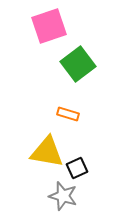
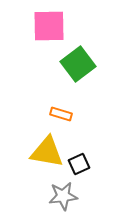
pink square: rotated 18 degrees clockwise
orange rectangle: moved 7 px left
black square: moved 2 px right, 4 px up
gray star: rotated 24 degrees counterclockwise
